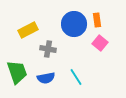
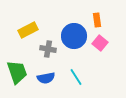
blue circle: moved 12 px down
